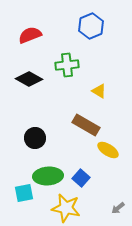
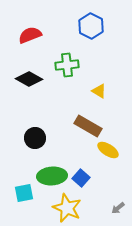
blue hexagon: rotated 10 degrees counterclockwise
brown rectangle: moved 2 px right, 1 px down
green ellipse: moved 4 px right
yellow star: moved 1 px right; rotated 12 degrees clockwise
